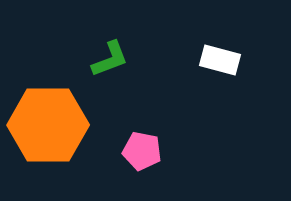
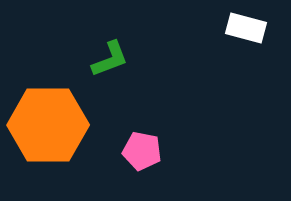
white rectangle: moved 26 px right, 32 px up
